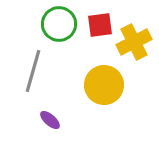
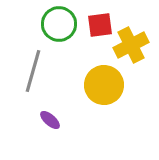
yellow cross: moved 3 px left, 3 px down
